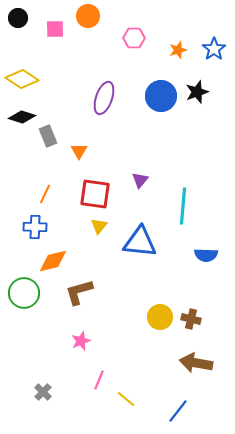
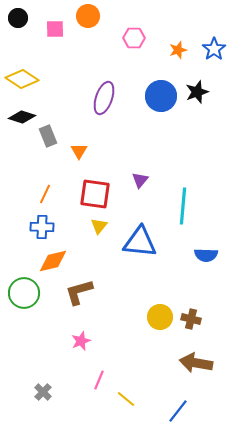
blue cross: moved 7 px right
